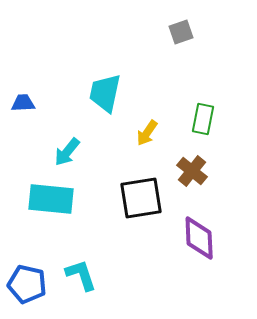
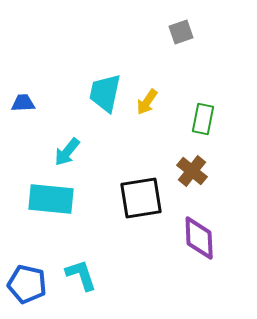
yellow arrow: moved 31 px up
